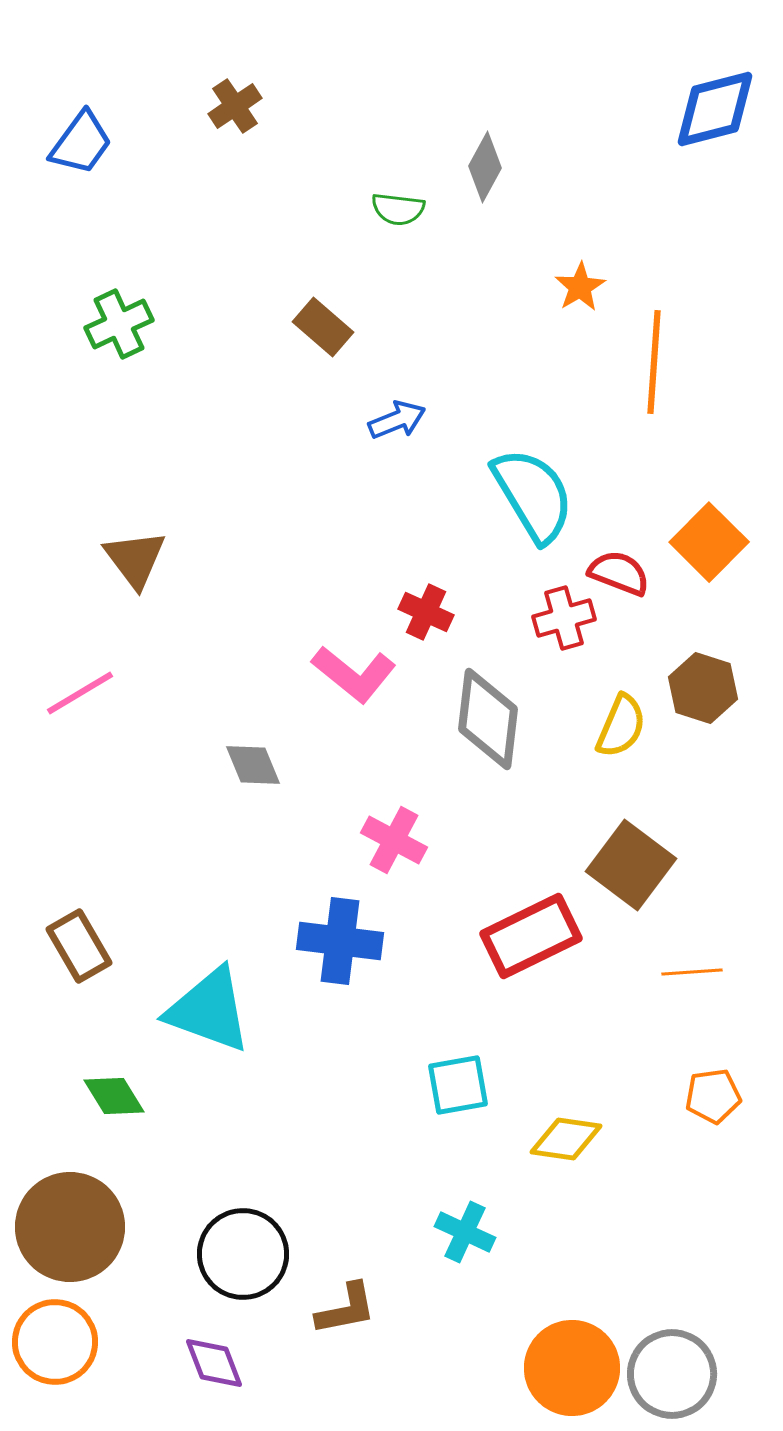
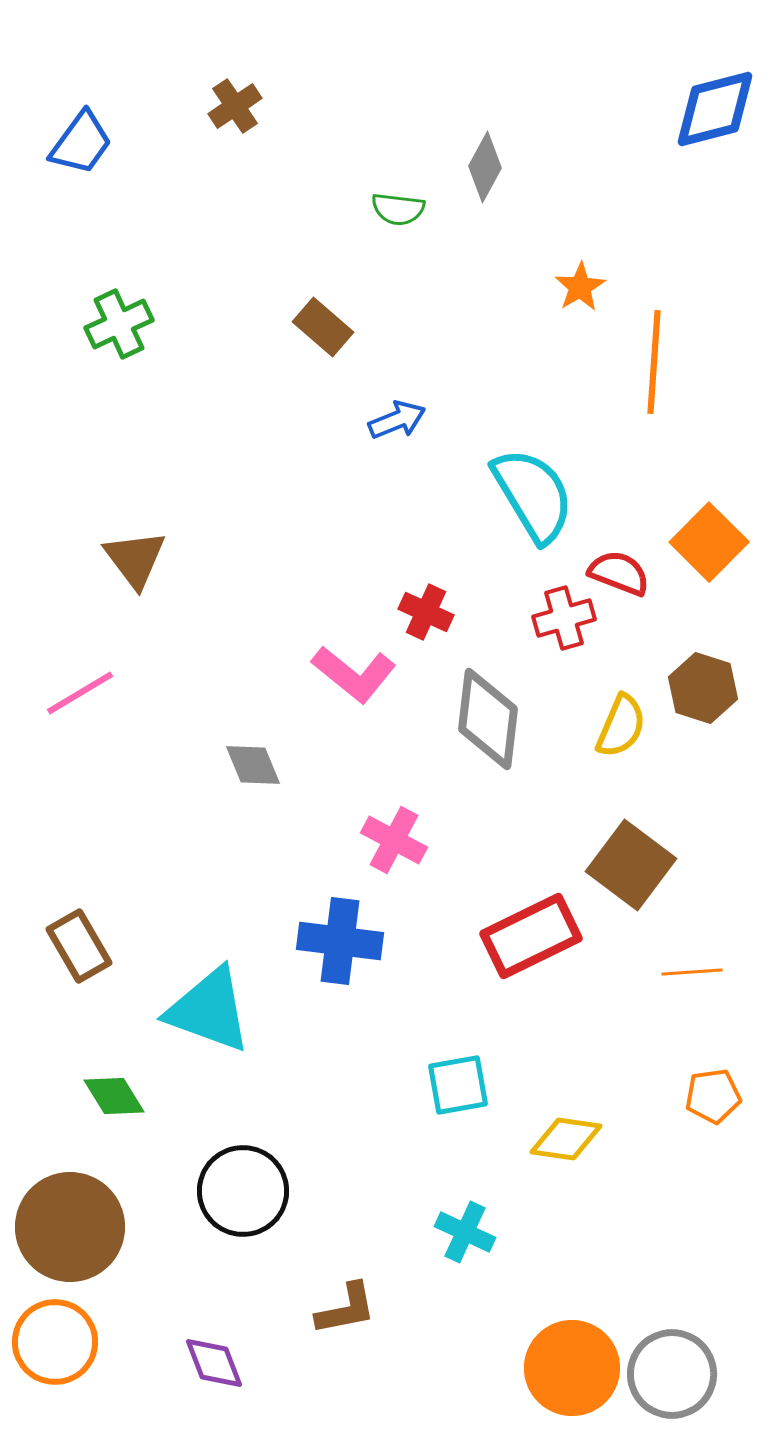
black circle at (243, 1254): moved 63 px up
